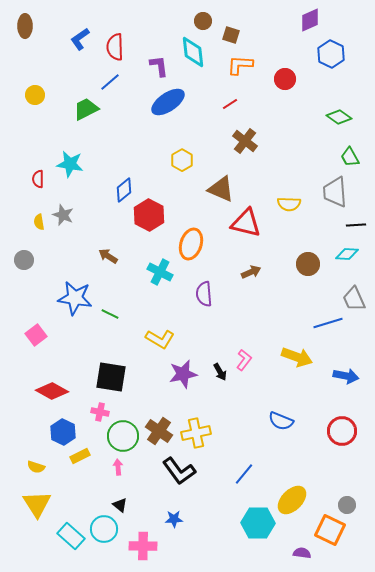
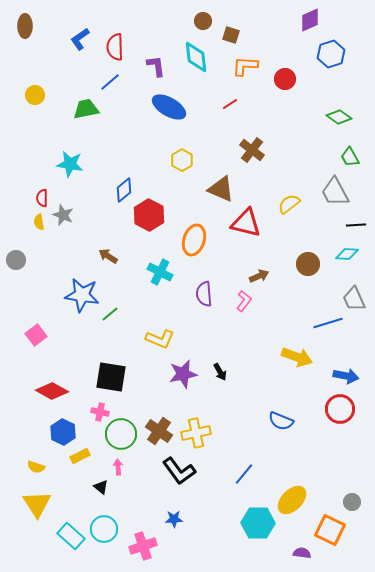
cyan diamond at (193, 52): moved 3 px right, 5 px down
blue hexagon at (331, 54): rotated 16 degrees clockwise
orange L-shape at (240, 65): moved 5 px right, 1 px down
purple L-shape at (159, 66): moved 3 px left
blue ellipse at (168, 102): moved 1 px right, 5 px down; rotated 64 degrees clockwise
green trapezoid at (86, 109): rotated 16 degrees clockwise
brown cross at (245, 141): moved 7 px right, 9 px down
red semicircle at (38, 179): moved 4 px right, 19 px down
gray trapezoid at (335, 192): rotated 24 degrees counterclockwise
yellow semicircle at (289, 204): rotated 140 degrees clockwise
orange ellipse at (191, 244): moved 3 px right, 4 px up
gray circle at (24, 260): moved 8 px left
brown arrow at (251, 272): moved 8 px right, 4 px down
blue star at (75, 298): moved 7 px right, 3 px up
green line at (110, 314): rotated 66 degrees counterclockwise
yellow L-shape at (160, 339): rotated 8 degrees counterclockwise
pink L-shape at (244, 360): moved 59 px up
red circle at (342, 431): moved 2 px left, 22 px up
green circle at (123, 436): moved 2 px left, 2 px up
black triangle at (120, 505): moved 19 px left, 18 px up
gray circle at (347, 505): moved 5 px right, 3 px up
pink cross at (143, 546): rotated 20 degrees counterclockwise
